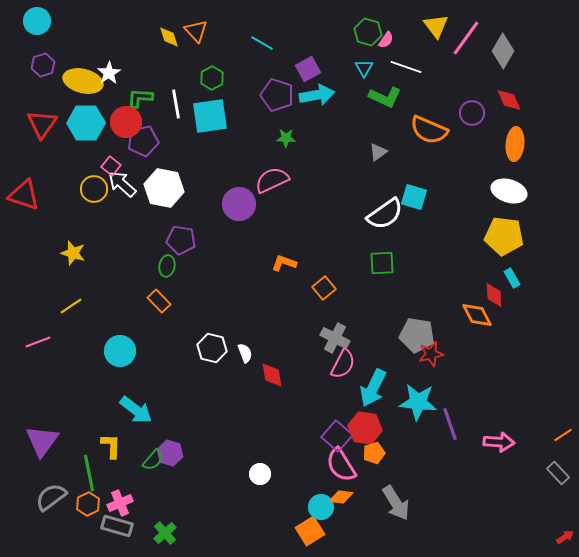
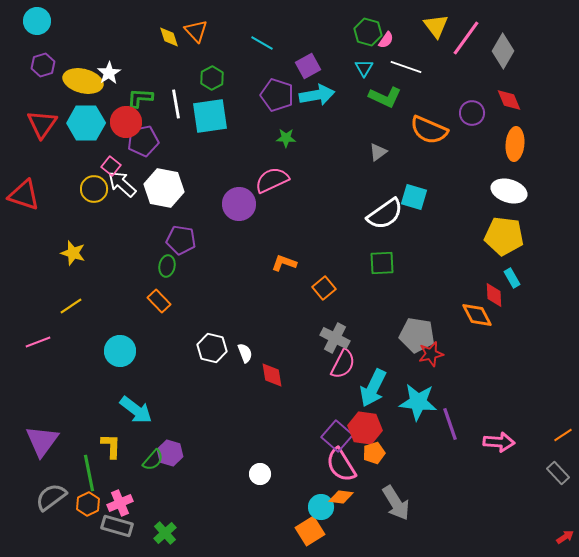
purple square at (308, 69): moved 3 px up
